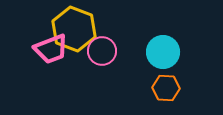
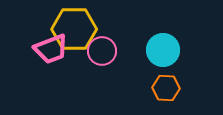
yellow hexagon: rotated 21 degrees counterclockwise
cyan circle: moved 2 px up
